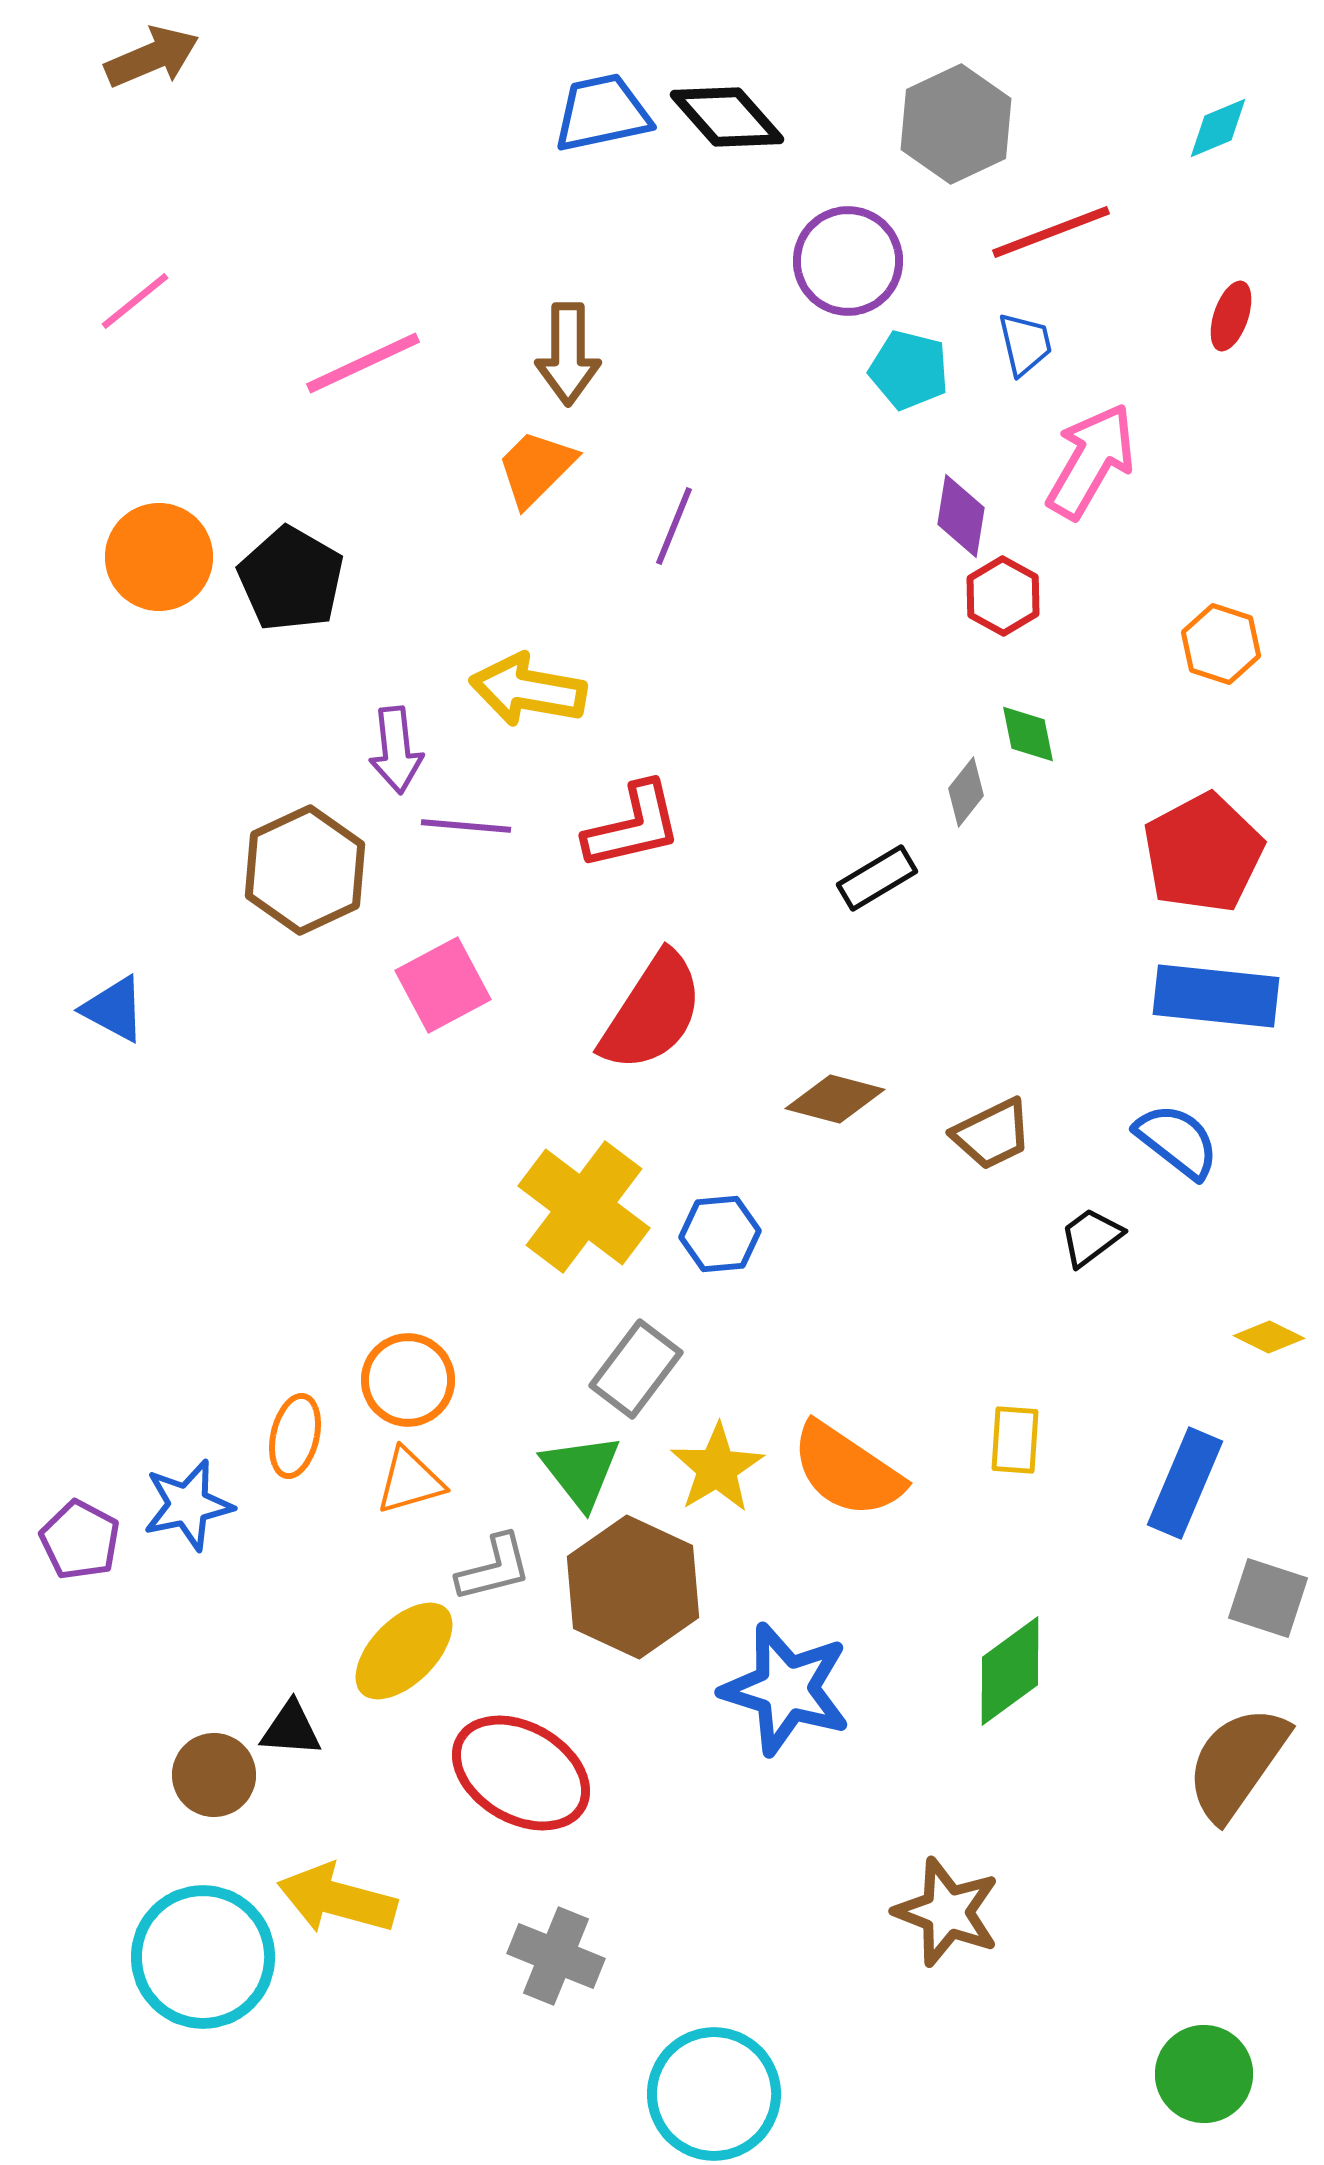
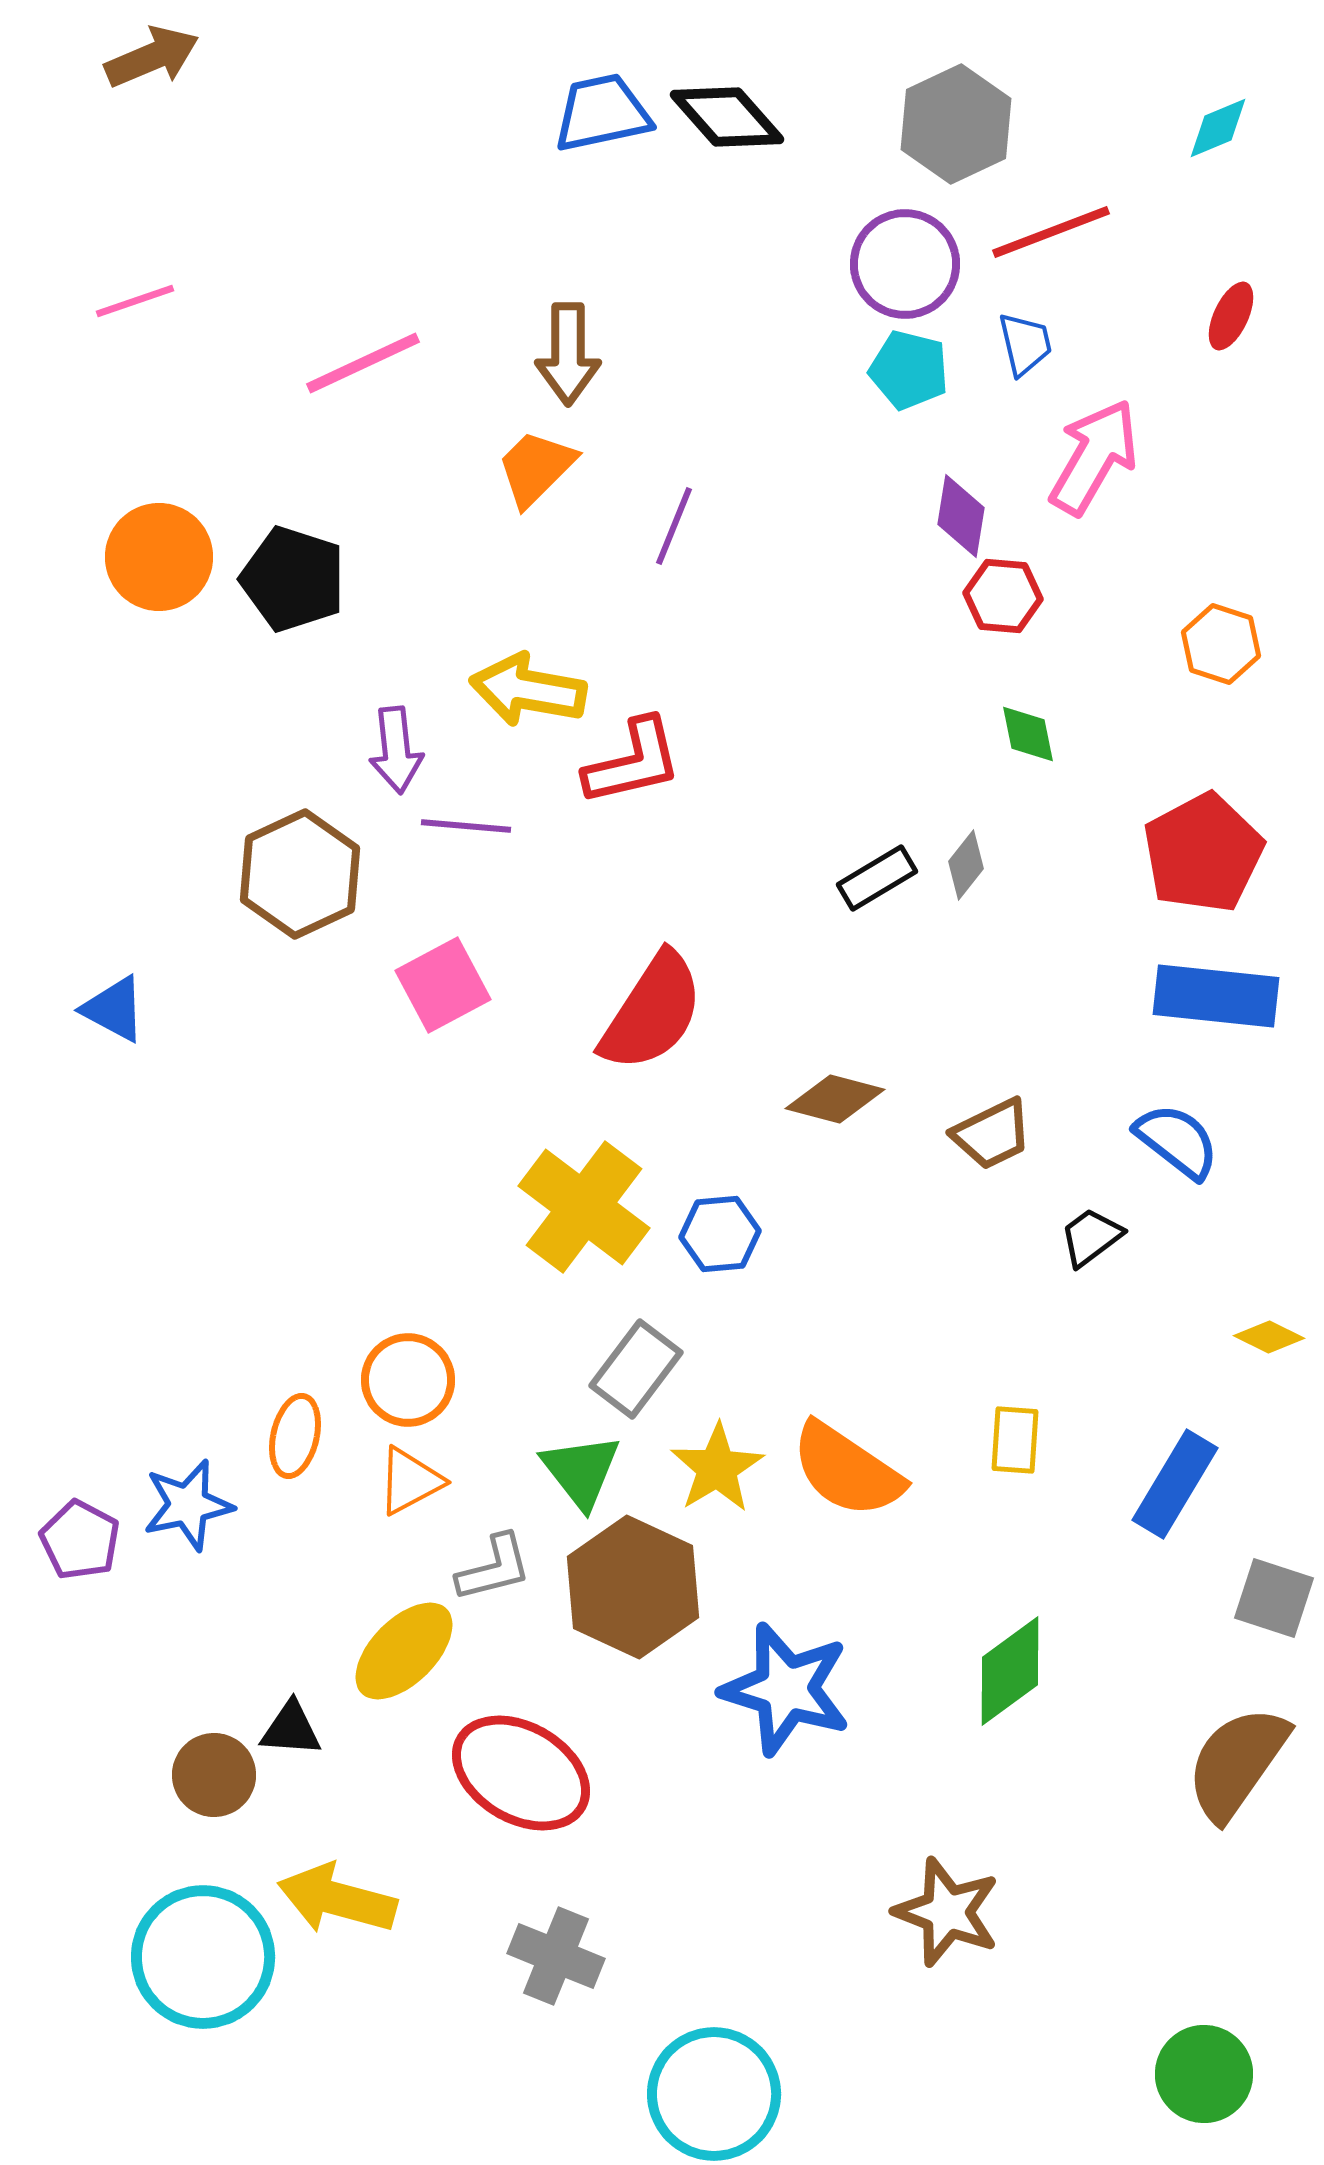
purple circle at (848, 261): moved 57 px right, 3 px down
pink line at (135, 301): rotated 20 degrees clockwise
red ellipse at (1231, 316): rotated 6 degrees clockwise
pink arrow at (1091, 461): moved 3 px right, 4 px up
black pentagon at (291, 579): moved 2 px right; rotated 12 degrees counterclockwise
red hexagon at (1003, 596): rotated 24 degrees counterclockwise
gray diamond at (966, 792): moved 73 px down
red L-shape at (633, 826): moved 64 px up
brown hexagon at (305, 870): moved 5 px left, 4 px down
orange triangle at (410, 1481): rotated 12 degrees counterclockwise
blue rectangle at (1185, 1483): moved 10 px left, 1 px down; rotated 8 degrees clockwise
gray square at (1268, 1598): moved 6 px right
